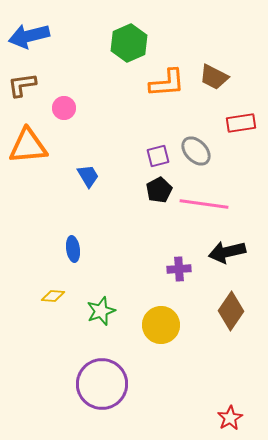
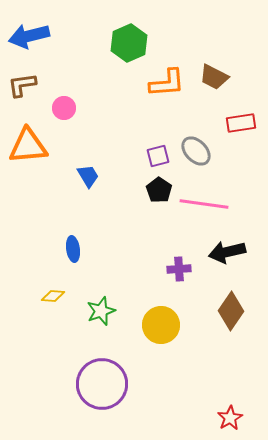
black pentagon: rotated 10 degrees counterclockwise
